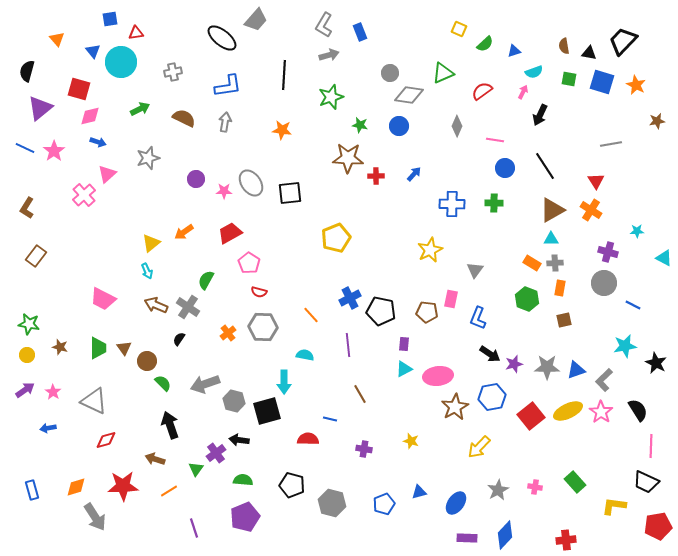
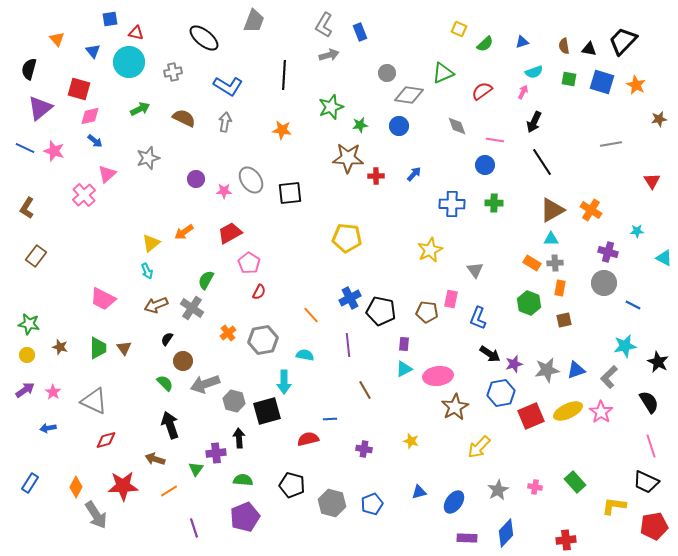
gray trapezoid at (256, 20): moved 2 px left, 1 px down; rotated 20 degrees counterclockwise
red triangle at (136, 33): rotated 21 degrees clockwise
black ellipse at (222, 38): moved 18 px left
blue triangle at (514, 51): moved 8 px right, 9 px up
black triangle at (589, 53): moved 4 px up
cyan circle at (121, 62): moved 8 px right
black semicircle at (27, 71): moved 2 px right, 2 px up
gray circle at (390, 73): moved 3 px left
blue L-shape at (228, 86): rotated 40 degrees clockwise
green star at (331, 97): moved 10 px down
black arrow at (540, 115): moved 6 px left, 7 px down
brown star at (657, 121): moved 2 px right, 2 px up
green star at (360, 125): rotated 21 degrees counterclockwise
gray diamond at (457, 126): rotated 45 degrees counterclockwise
blue arrow at (98, 142): moved 3 px left, 1 px up; rotated 21 degrees clockwise
pink star at (54, 151): rotated 20 degrees counterclockwise
black line at (545, 166): moved 3 px left, 4 px up
blue circle at (505, 168): moved 20 px left, 3 px up
red triangle at (596, 181): moved 56 px right
gray ellipse at (251, 183): moved 3 px up
yellow pentagon at (336, 238): moved 11 px right; rotated 28 degrees clockwise
gray triangle at (475, 270): rotated 12 degrees counterclockwise
red semicircle at (259, 292): rotated 77 degrees counterclockwise
green hexagon at (527, 299): moved 2 px right, 4 px down
brown arrow at (156, 305): rotated 45 degrees counterclockwise
gray cross at (188, 307): moved 4 px right, 1 px down
gray hexagon at (263, 327): moved 13 px down; rotated 12 degrees counterclockwise
black semicircle at (179, 339): moved 12 px left
brown circle at (147, 361): moved 36 px right
black star at (656, 363): moved 2 px right, 1 px up
gray star at (547, 367): moved 3 px down; rotated 10 degrees counterclockwise
gray L-shape at (604, 380): moved 5 px right, 3 px up
green semicircle at (163, 383): moved 2 px right
brown line at (360, 394): moved 5 px right, 4 px up
blue hexagon at (492, 397): moved 9 px right, 4 px up
black semicircle at (638, 410): moved 11 px right, 8 px up
red square at (531, 416): rotated 16 degrees clockwise
blue line at (330, 419): rotated 16 degrees counterclockwise
red semicircle at (308, 439): rotated 15 degrees counterclockwise
black arrow at (239, 440): moved 2 px up; rotated 78 degrees clockwise
pink line at (651, 446): rotated 20 degrees counterclockwise
purple cross at (216, 453): rotated 30 degrees clockwise
orange diamond at (76, 487): rotated 45 degrees counterclockwise
blue rectangle at (32, 490): moved 2 px left, 7 px up; rotated 48 degrees clockwise
blue ellipse at (456, 503): moved 2 px left, 1 px up
blue pentagon at (384, 504): moved 12 px left
gray arrow at (95, 517): moved 1 px right, 2 px up
red pentagon at (658, 526): moved 4 px left
blue diamond at (505, 535): moved 1 px right, 2 px up
